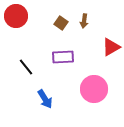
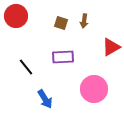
brown square: rotated 16 degrees counterclockwise
